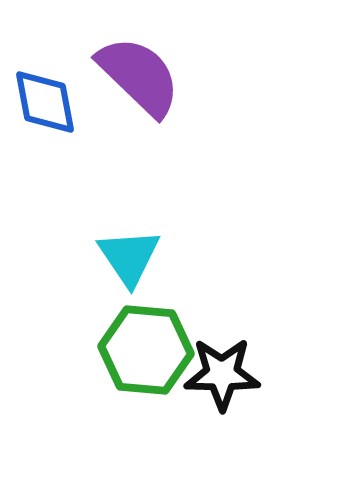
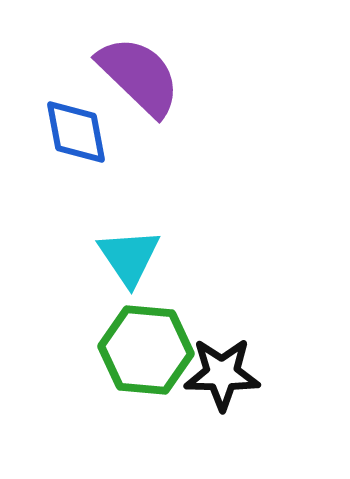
blue diamond: moved 31 px right, 30 px down
